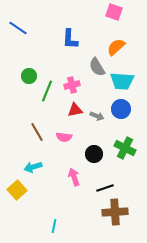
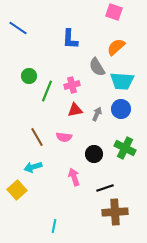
gray arrow: moved 2 px up; rotated 88 degrees counterclockwise
brown line: moved 5 px down
